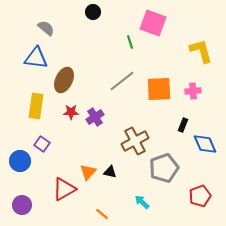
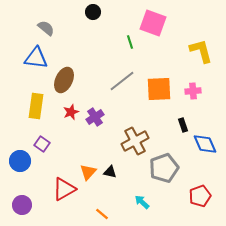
red star: rotated 21 degrees counterclockwise
black rectangle: rotated 40 degrees counterclockwise
